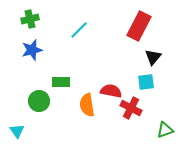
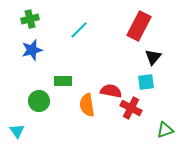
green rectangle: moved 2 px right, 1 px up
